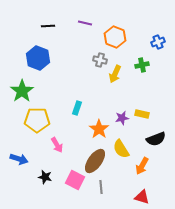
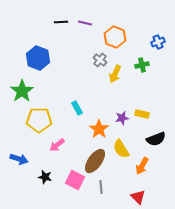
black line: moved 13 px right, 4 px up
gray cross: rotated 24 degrees clockwise
cyan rectangle: rotated 48 degrees counterclockwise
yellow pentagon: moved 2 px right
pink arrow: rotated 84 degrees clockwise
red triangle: moved 4 px left; rotated 28 degrees clockwise
